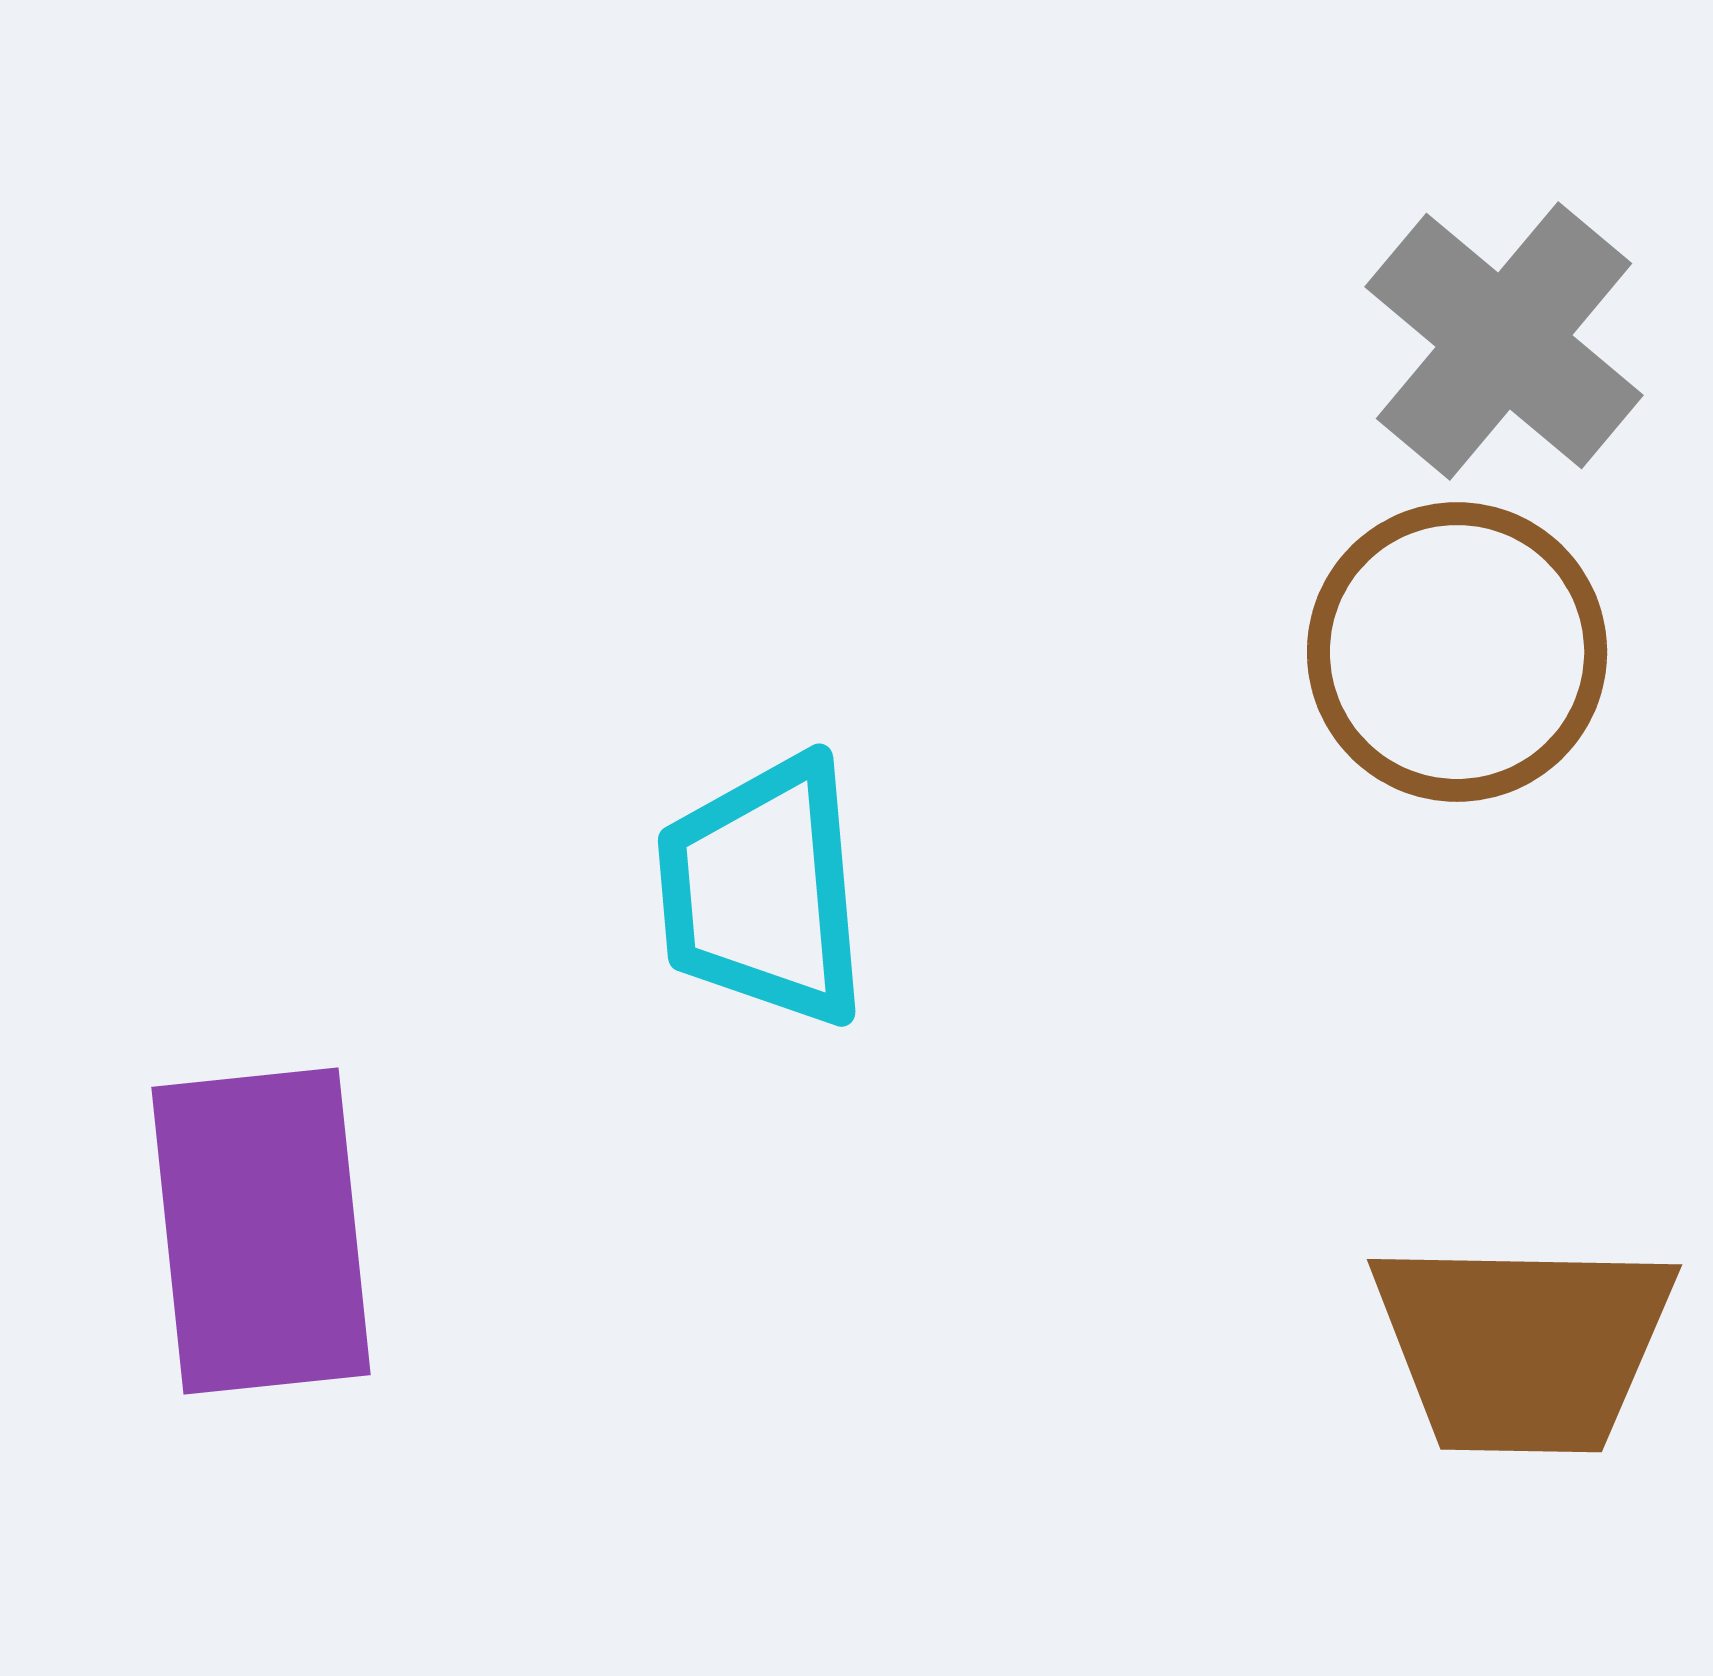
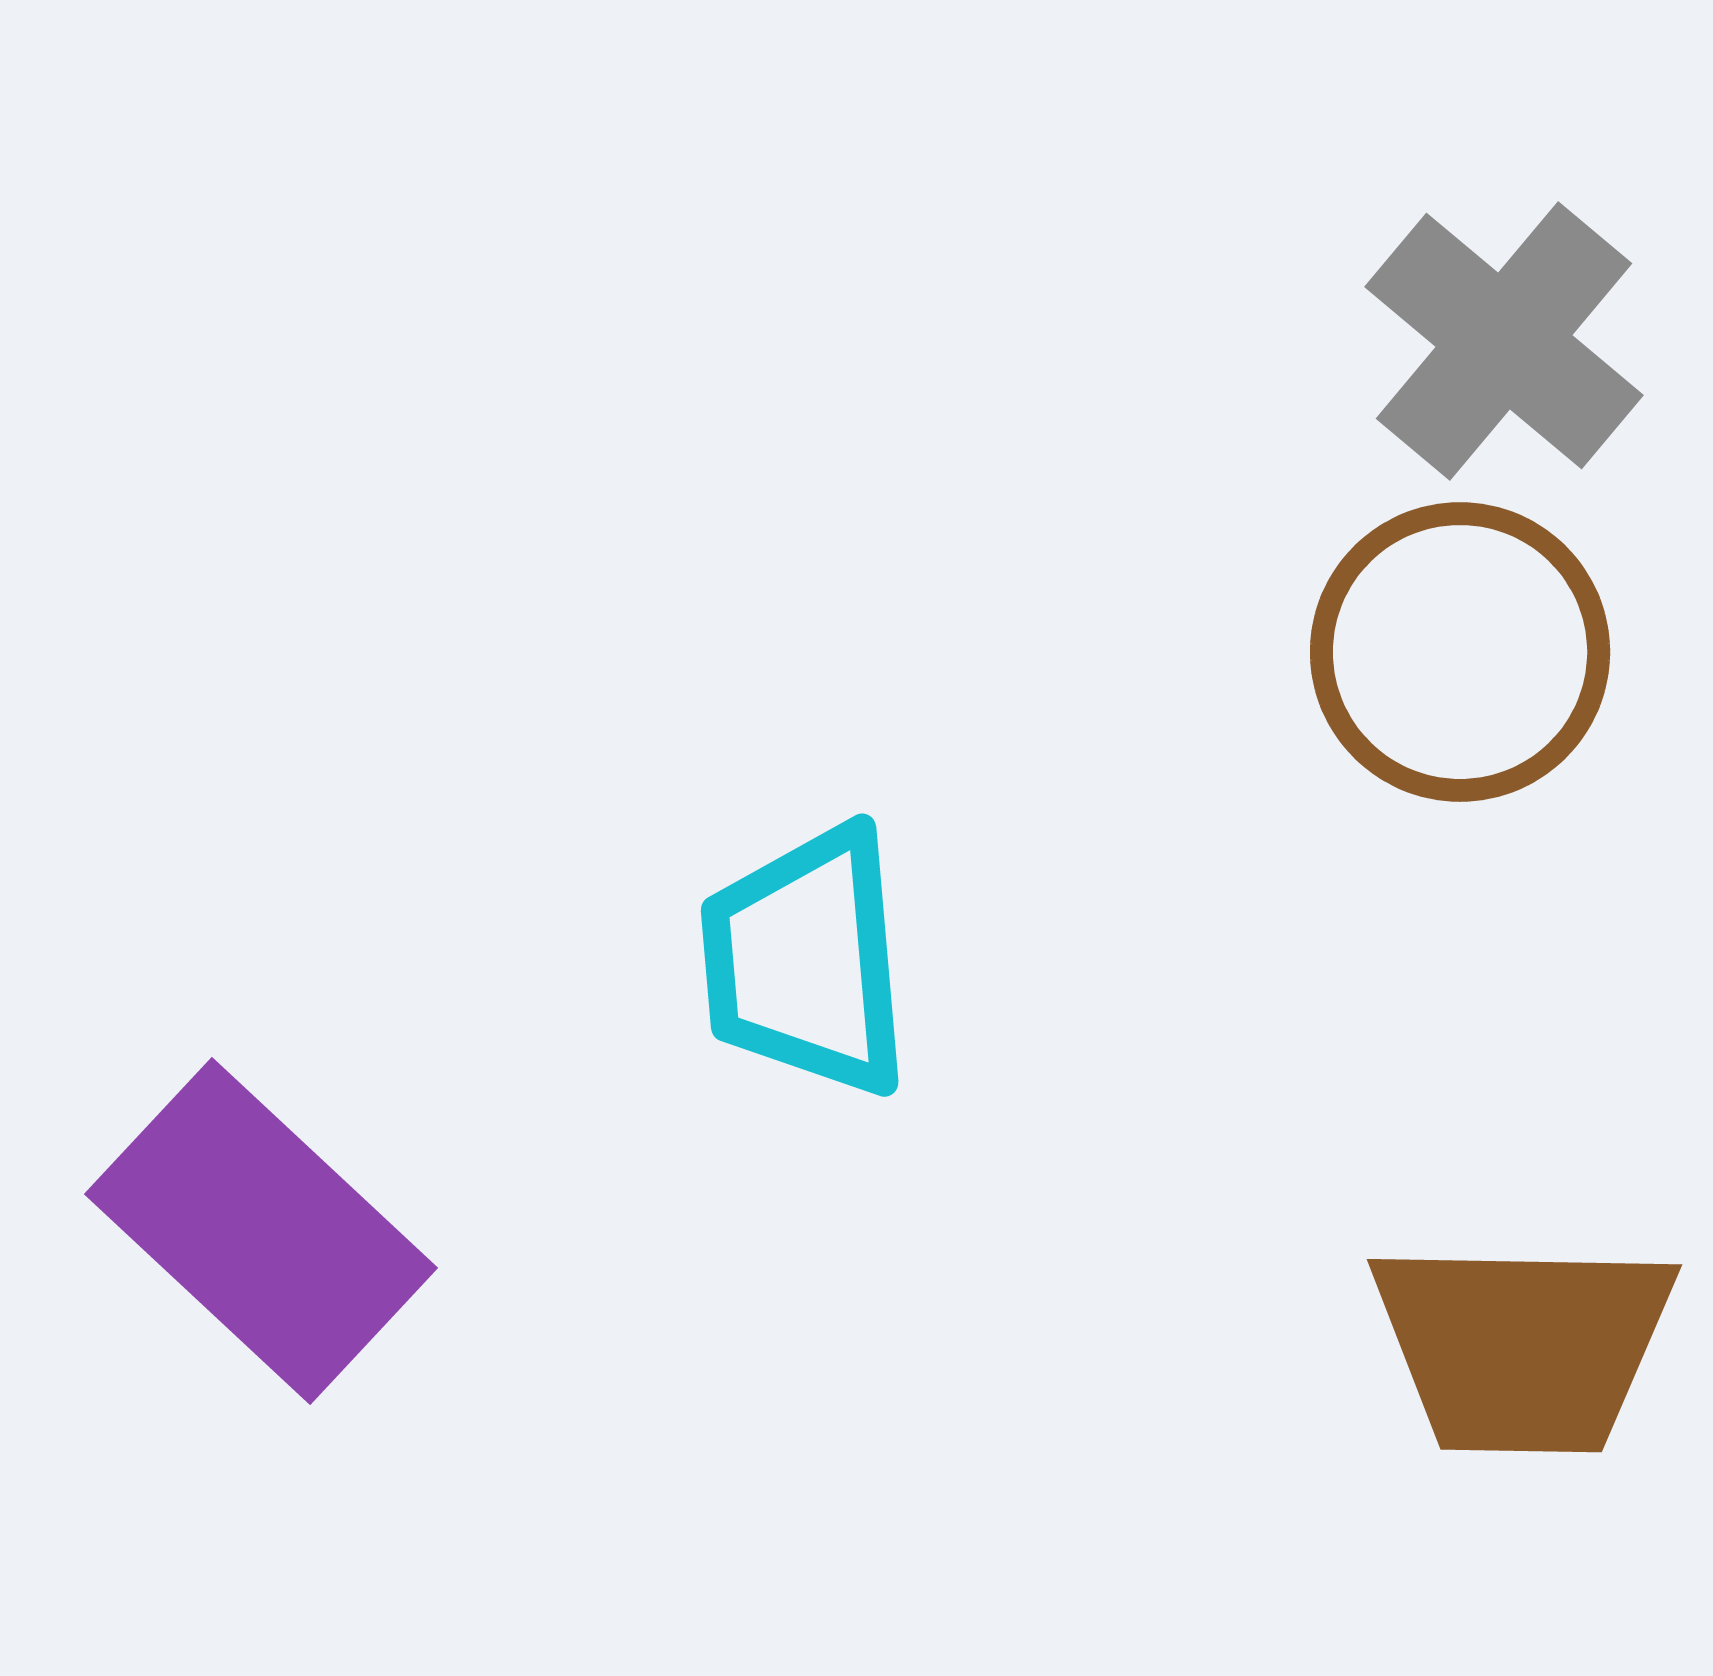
brown circle: moved 3 px right
cyan trapezoid: moved 43 px right, 70 px down
purple rectangle: rotated 41 degrees counterclockwise
